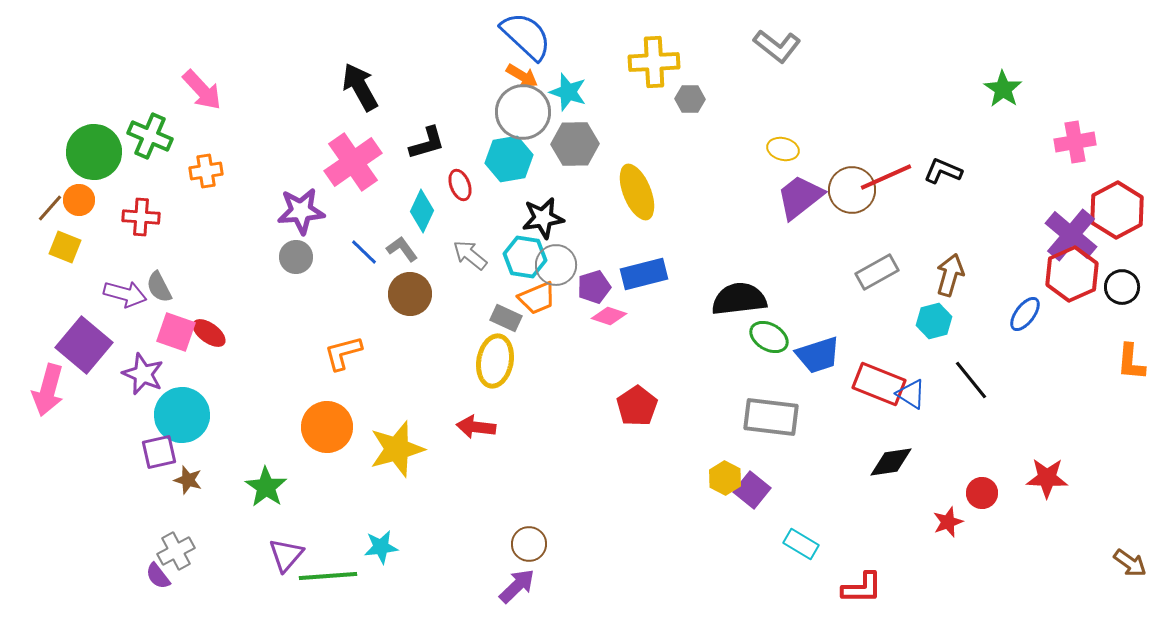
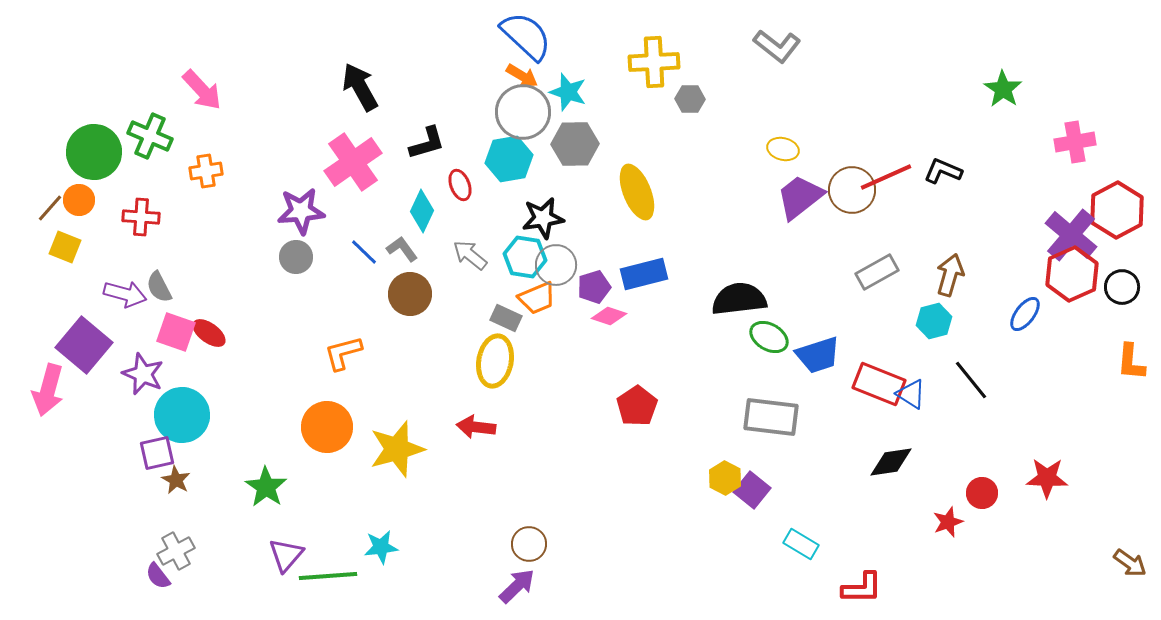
purple square at (159, 452): moved 2 px left, 1 px down
brown star at (188, 480): moved 12 px left; rotated 12 degrees clockwise
